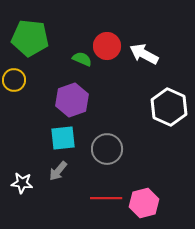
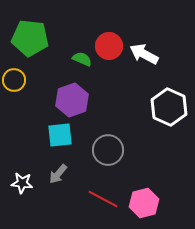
red circle: moved 2 px right
cyan square: moved 3 px left, 3 px up
gray circle: moved 1 px right, 1 px down
gray arrow: moved 3 px down
red line: moved 3 px left, 1 px down; rotated 28 degrees clockwise
